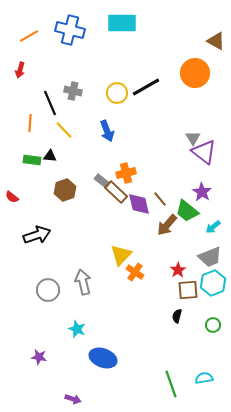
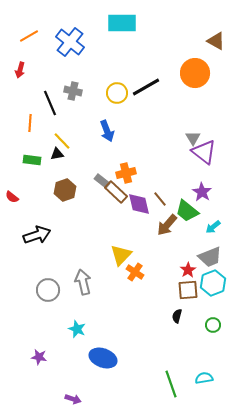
blue cross at (70, 30): moved 12 px down; rotated 24 degrees clockwise
yellow line at (64, 130): moved 2 px left, 11 px down
black triangle at (50, 156): moved 7 px right, 2 px up; rotated 16 degrees counterclockwise
red star at (178, 270): moved 10 px right
